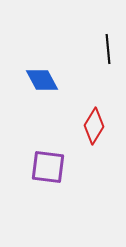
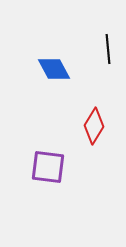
blue diamond: moved 12 px right, 11 px up
